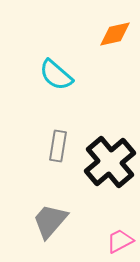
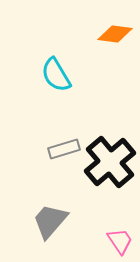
orange diamond: rotated 20 degrees clockwise
cyan semicircle: rotated 18 degrees clockwise
gray rectangle: moved 6 px right, 3 px down; rotated 64 degrees clockwise
pink trapezoid: rotated 84 degrees clockwise
